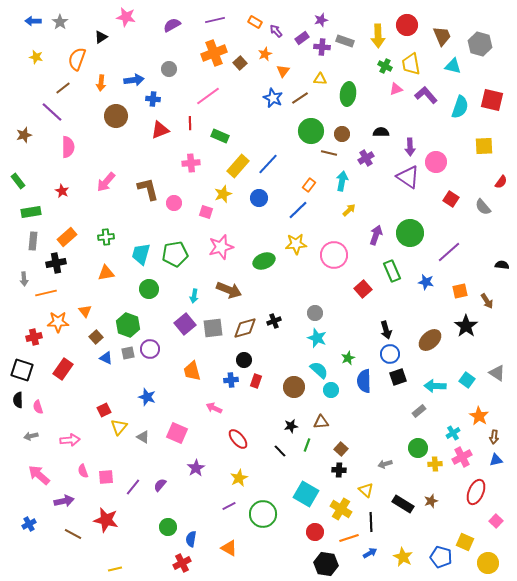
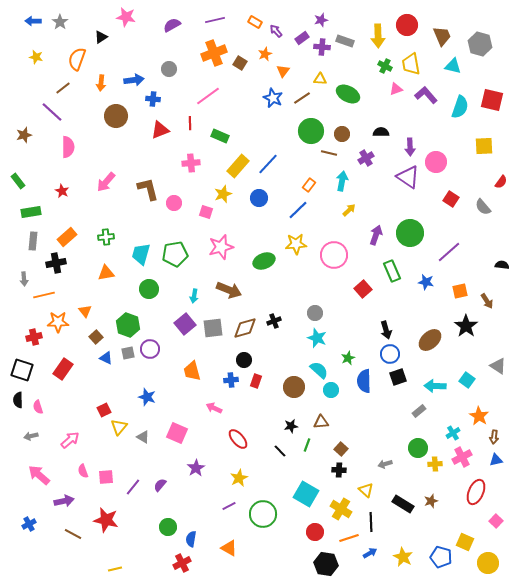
brown square at (240, 63): rotated 16 degrees counterclockwise
green ellipse at (348, 94): rotated 70 degrees counterclockwise
brown line at (300, 98): moved 2 px right
orange line at (46, 293): moved 2 px left, 2 px down
gray triangle at (497, 373): moved 1 px right, 7 px up
pink arrow at (70, 440): rotated 36 degrees counterclockwise
